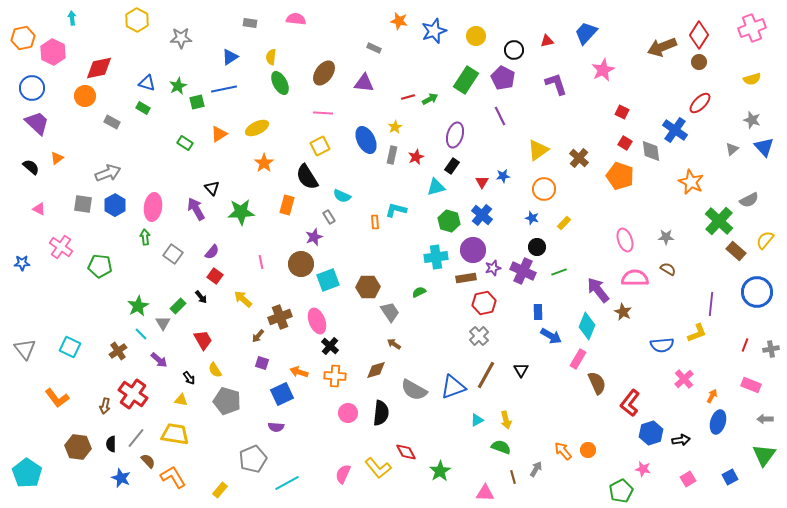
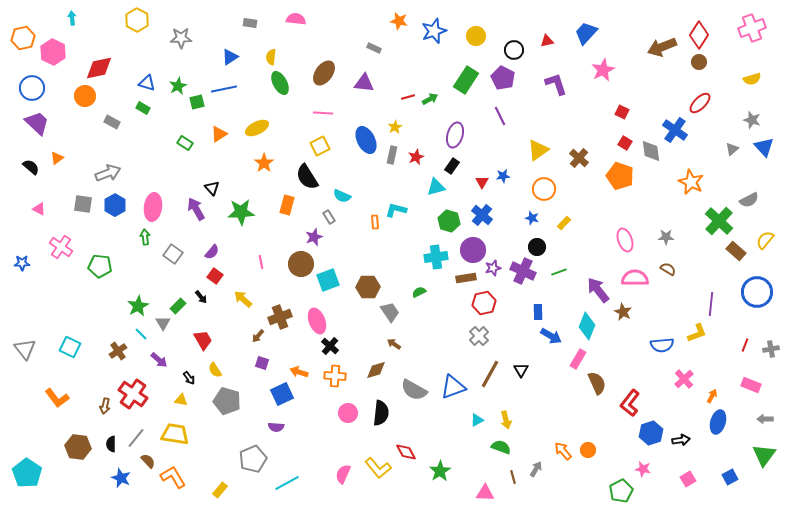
brown line at (486, 375): moved 4 px right, 1 px up
